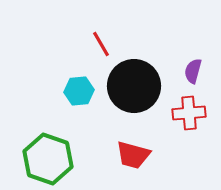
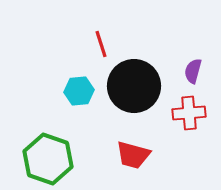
red line: rotated 12 degrees clockwise
